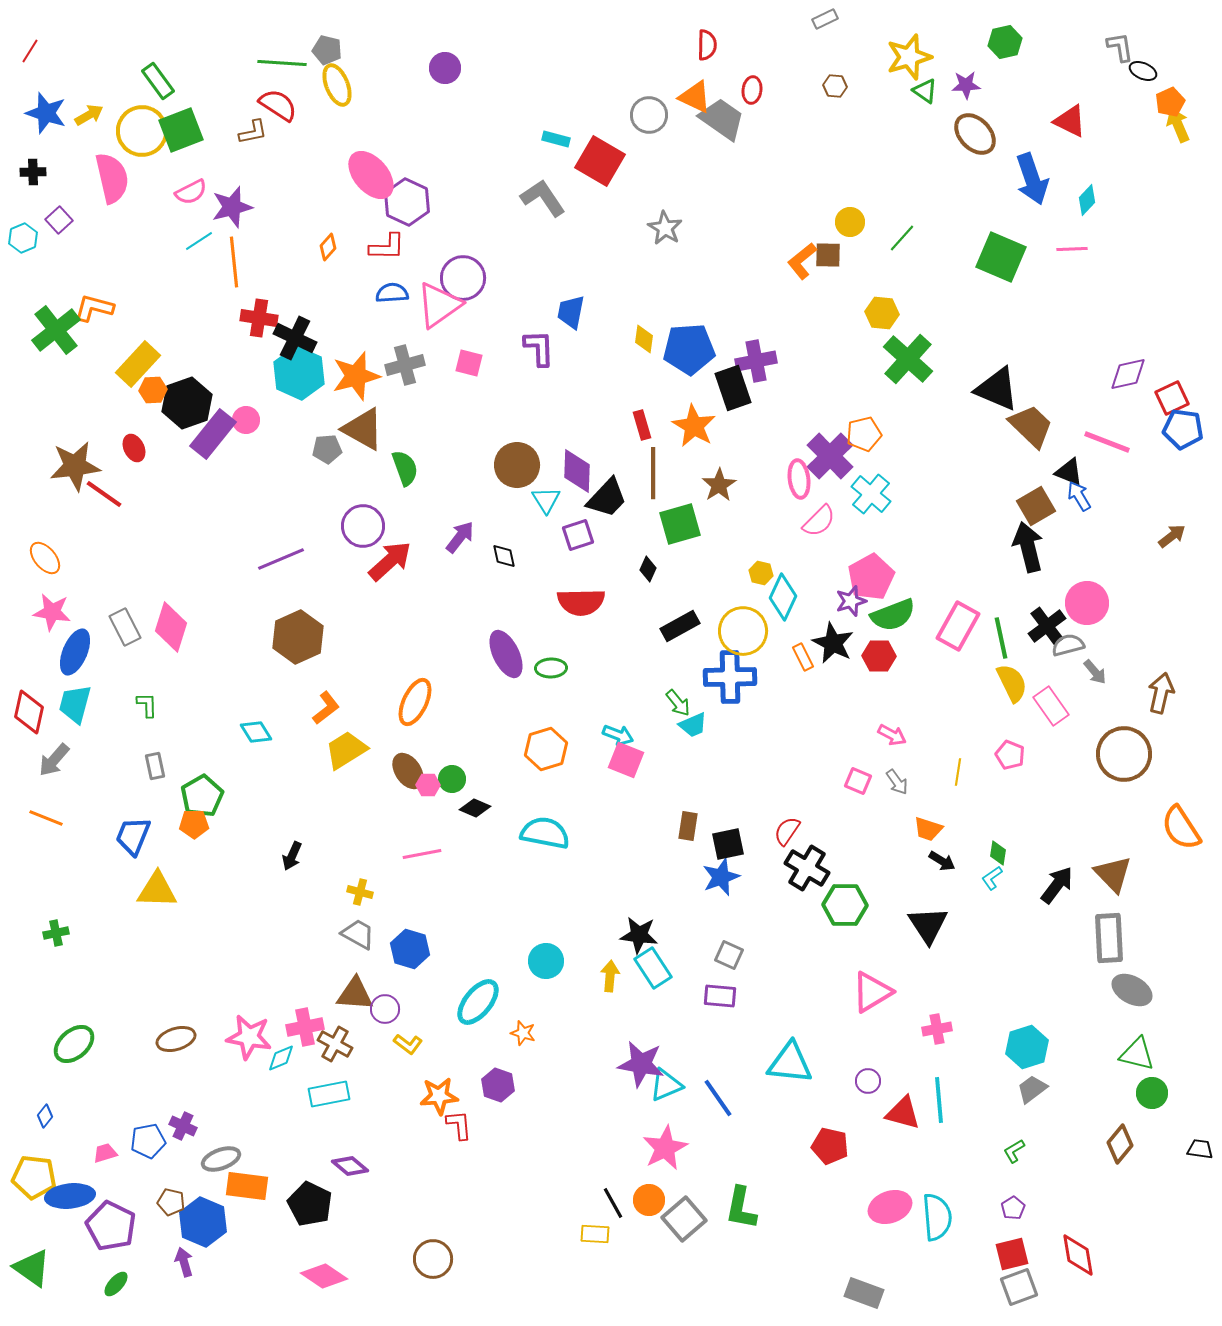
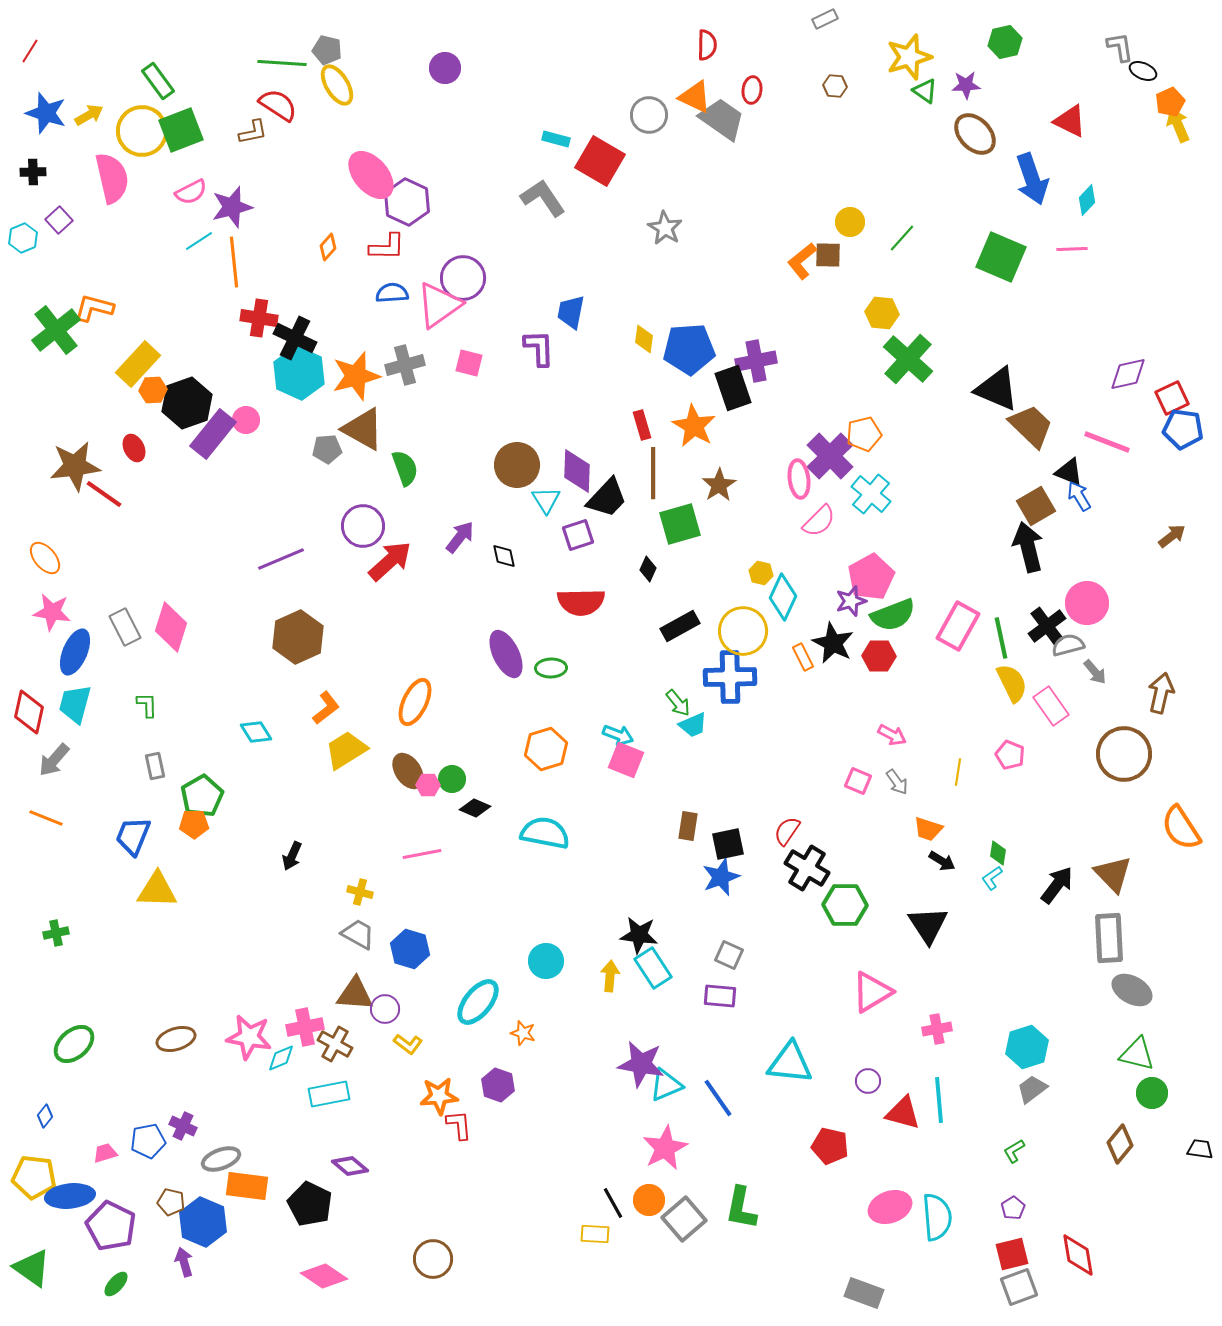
yellow ellipse at (337, 85): rotated 9 degrees counterclockwise
